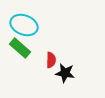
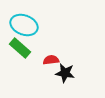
red semicircle: rotated 98 degrees counterclockwise
